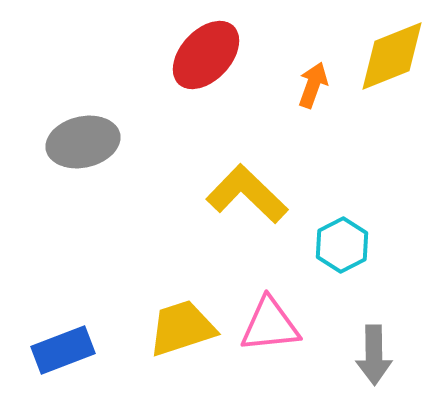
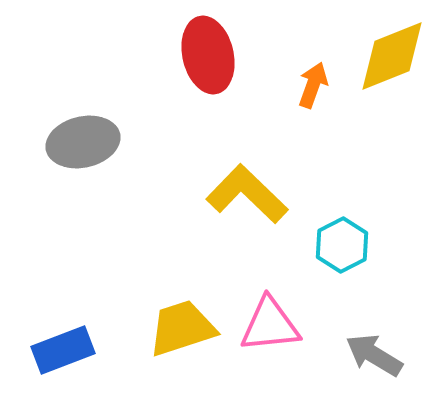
red ellipse: moved 2 px right; rotated 56 degrees counterclockwise
gray arrow: rotated 122 degrees clockwise
